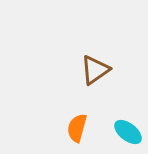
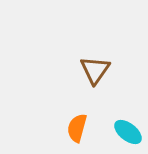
brown triangle: rotated 20 degrees counterclockwise
